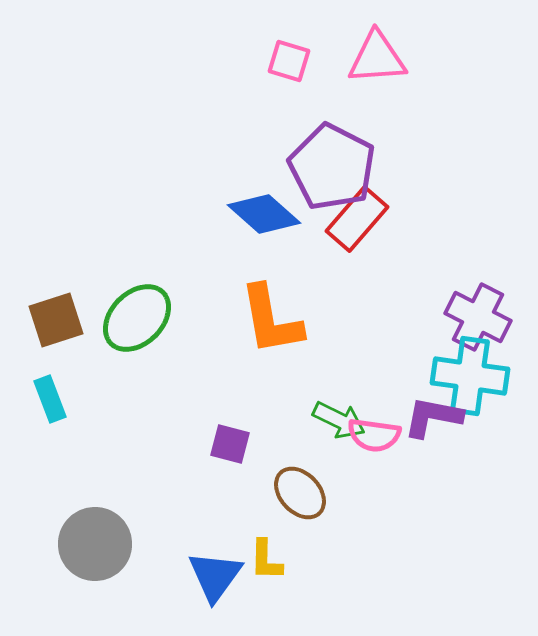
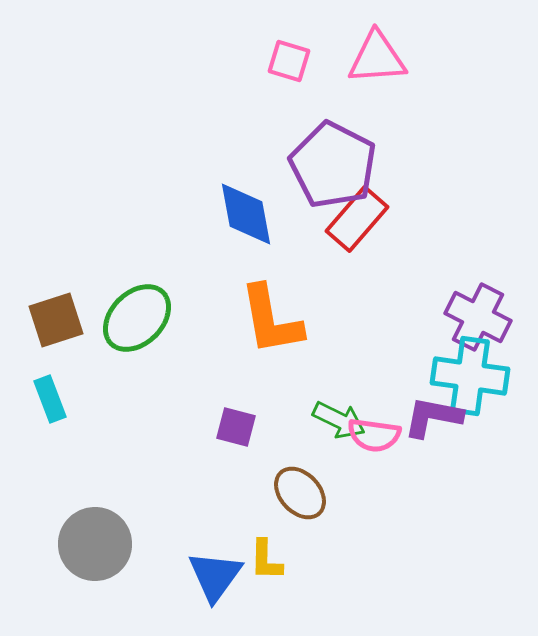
purple pentagon: moved 1 px right, 2 px up
blue diamond: moved 18 px left; rotated 38 degrees clockwise
purple square: moved 6 px right, 17 px up
